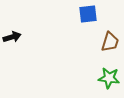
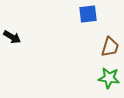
black arrow: rotated 48 degrees clockwise
brown trapezoid: moved 5 px down
